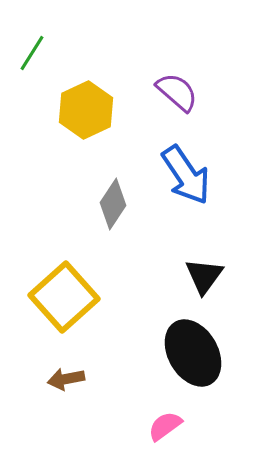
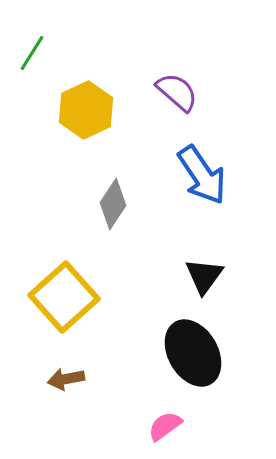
blue arrow: moved 16 px right
